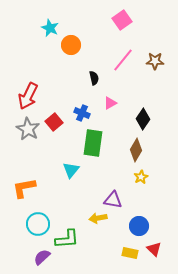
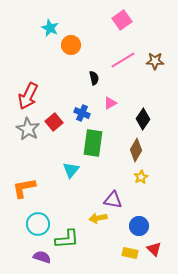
pink line: rotated 20 degrees clockwise
purple semicircle: rotated 60 degrees clockwise
